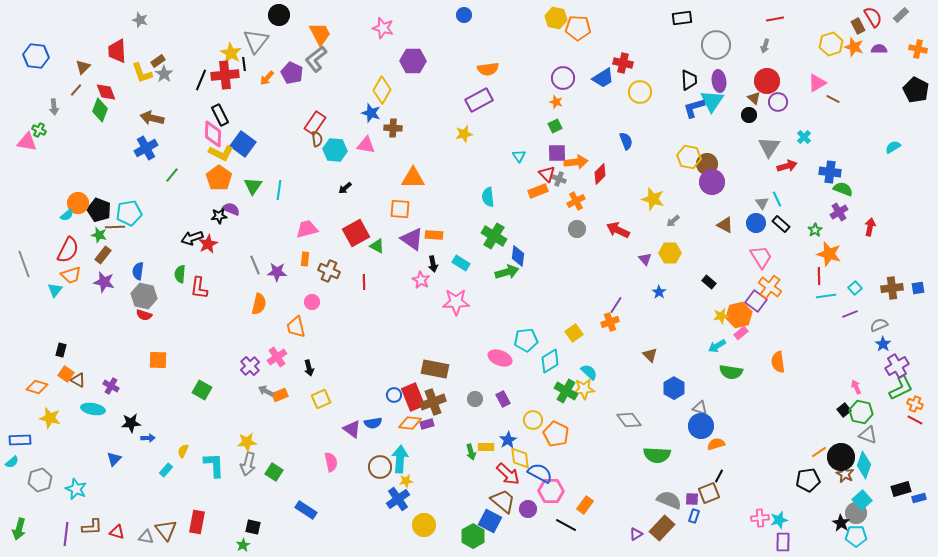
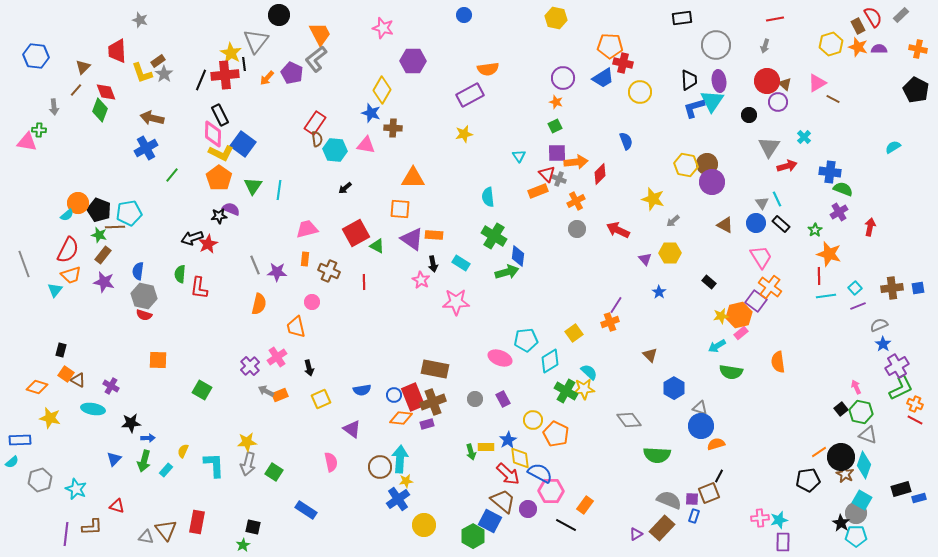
orange pentagon at (578, 28): moved 32 px right, 18 px down
orange star at (854, 47): moved 4 px right
brown triangle at (754, 98): moved 31 px right, 14 px up
purple rectangle at (479, 100): moved 9 px left, 5 px up
green cross at (39, 130): rotated 24 degrees counterclockwise
yellow hexagon at (689, 157): moved 3 px left, 8 px down
purple line at (850, 314): moved 8 px right, 8 px up
black square at (844, 410): moved 3 px left, 1 px up
blue semicircle at (373, 423): moved 11 px left, 33 px up
orange diamond at (410, 423): moved 9 px left, 5 px up
cyan square at (862, 500): rotated 18 degrees counterclockwise
green arrow at (19, 529): moved 125 px right, 68 px up
red triangle at (117, 532): moved 26 px up
